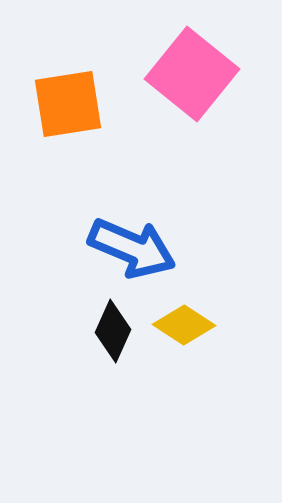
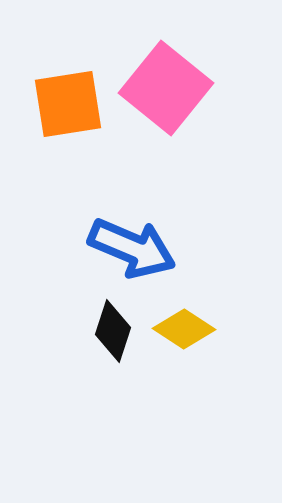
pink square: moved 26 px left, 14 px down
yellow diamond: moved 4 px down
black diamond: rotated 6 degrees counterclockwise
